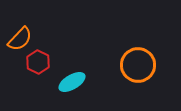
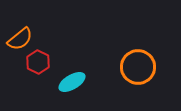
orange semicircle: rotated 8 degrees clockwise
orange circle: moved 2 px down
